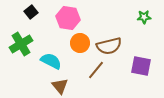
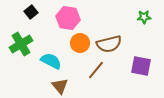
brown semicircle: moved 2 px up
